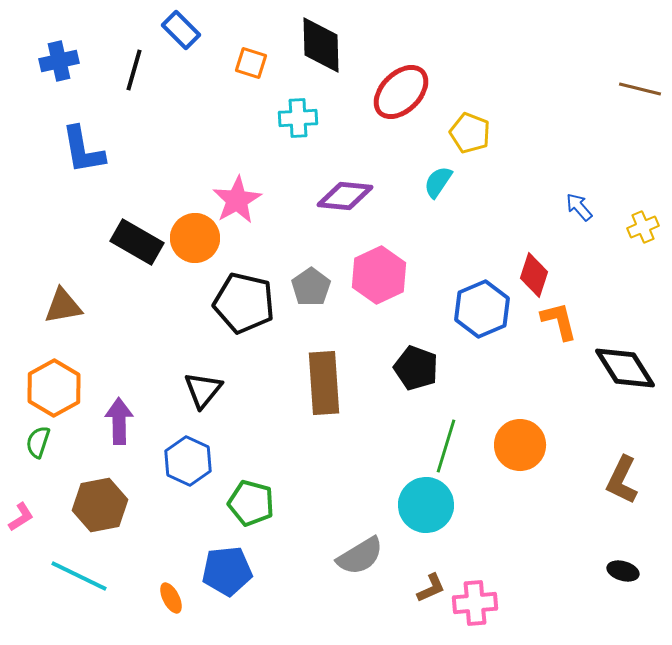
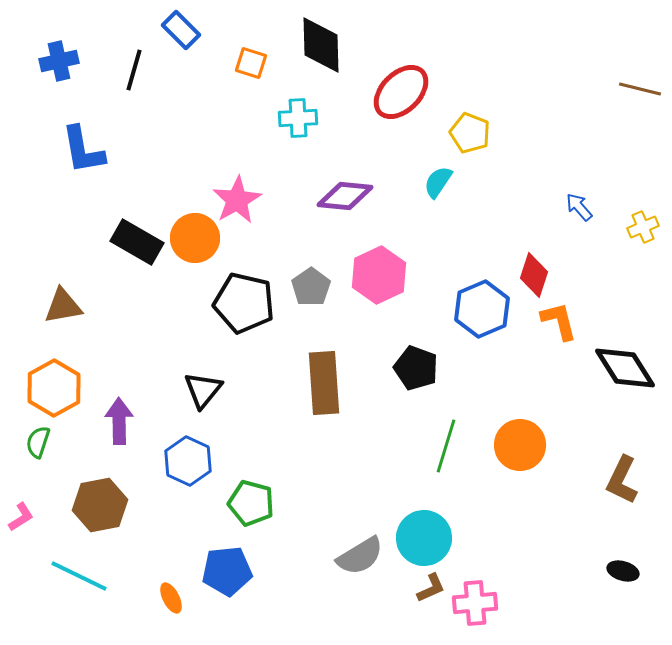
cyan circle at (426, 505): moved 2 px left, 33 px down
